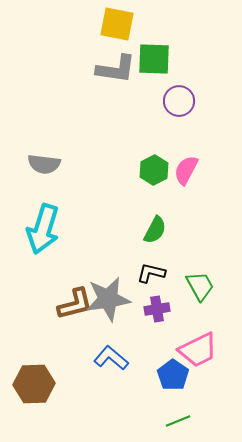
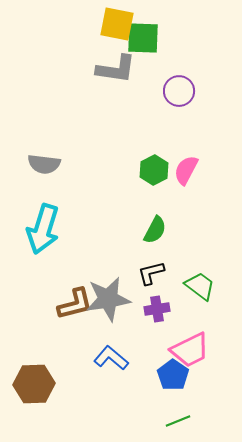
green square: moved 11 px left, 21 px up
purple circle: moved 10 px up
black L-shape: rotated 28 degrees counterclockwise
green trapezoid: rotated 24 degrees counterclockwise
pink trapezoid: moved 8 px left
